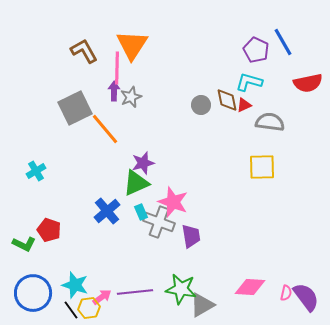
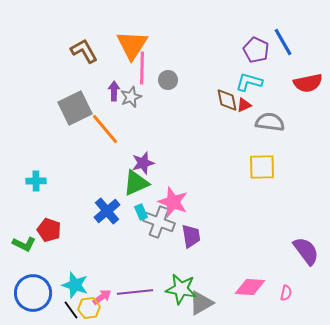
pink line: moved 25 px right
gray circle: moved 33 px left, 25 px up
cyan cross: moved 10 px down; rotated 30 degrees clockwise
purple semicircle: moved 46 px up
gray triangle: moved 1 px left, 2 px up
